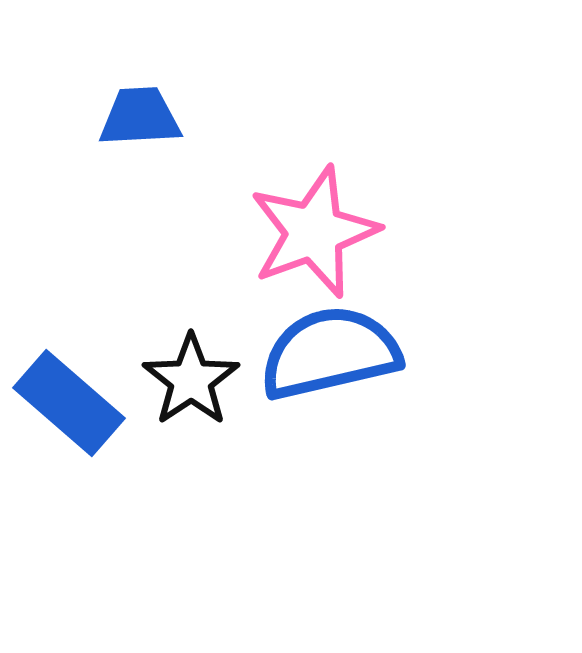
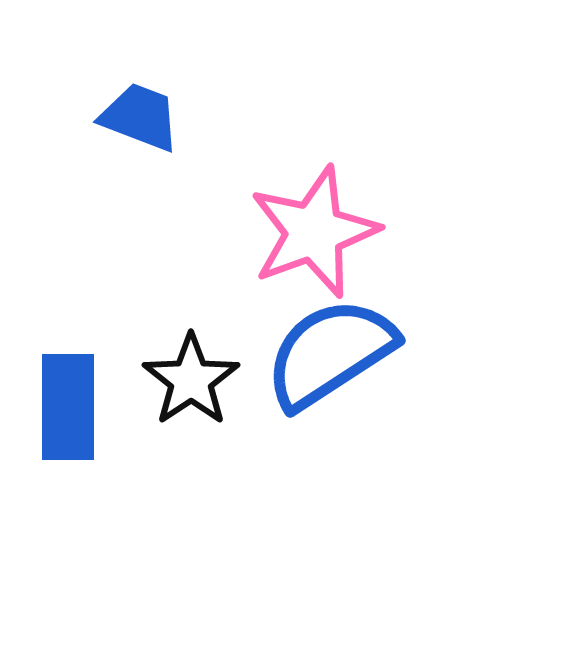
blue trapezoid: rotated 24 degrees clockwise
blue semicircle: rotated 20 degrees counterclockwise
blue rectangle: moved 1 px left, 4 px down; rotated 49 degrees clockwise
